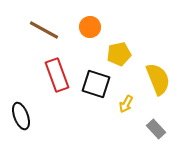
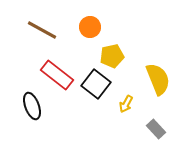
brown line: moved 2 px left
yellow pentagon: moved 7 px left, 2 px down
red rectangle: rotated 32 degrees counterclockwise
black square: rotated 20 degrees clockwise
black ellipse: moved 11 px right, 10 px up
